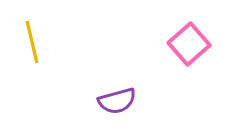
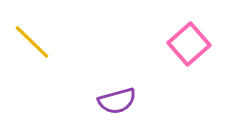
yellow line: rotated 33 degrees counterclockwise
